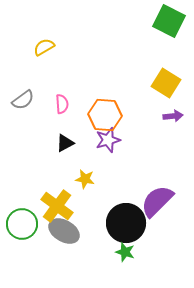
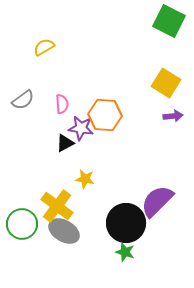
purple star: moved 27 px left, 12 px up; rotated 25 degrees clockwise
